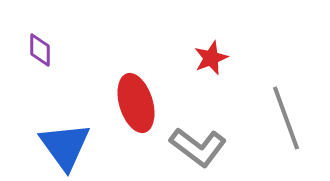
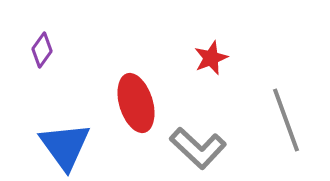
purple diamond: moved 2 px right; rotated 36 degrees clockwise
gray line: moved 2 px down
gray L-shape: moved 1 px down; rotated 6 degrees clockwise
